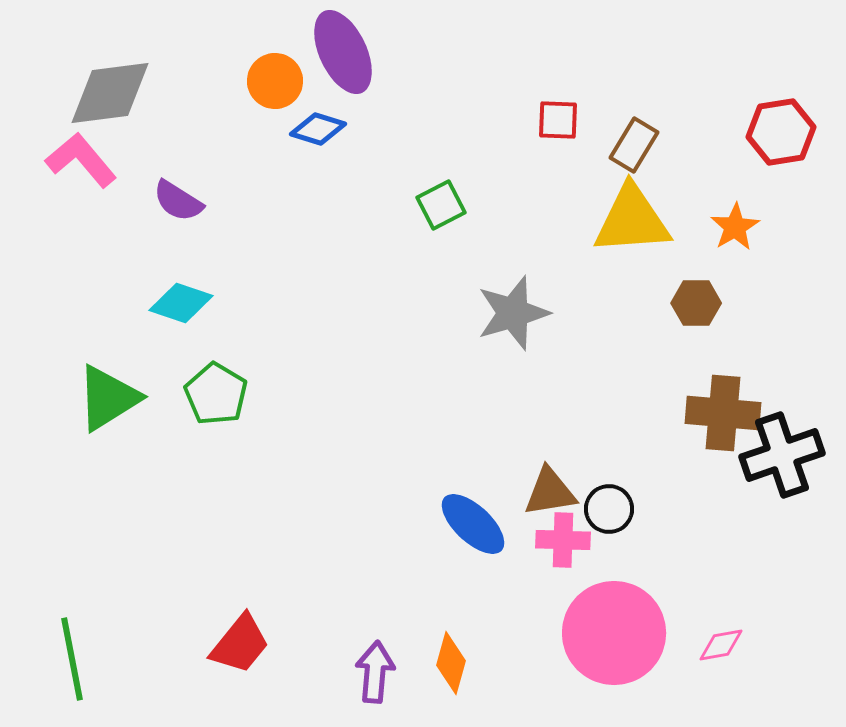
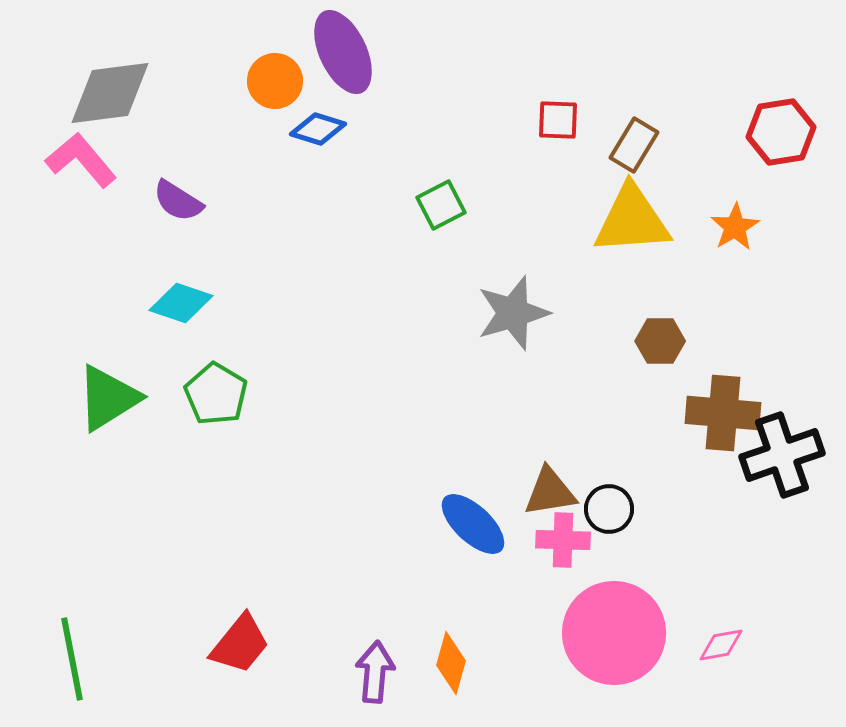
brown hexagon: moved 36 px left, 38 px down
